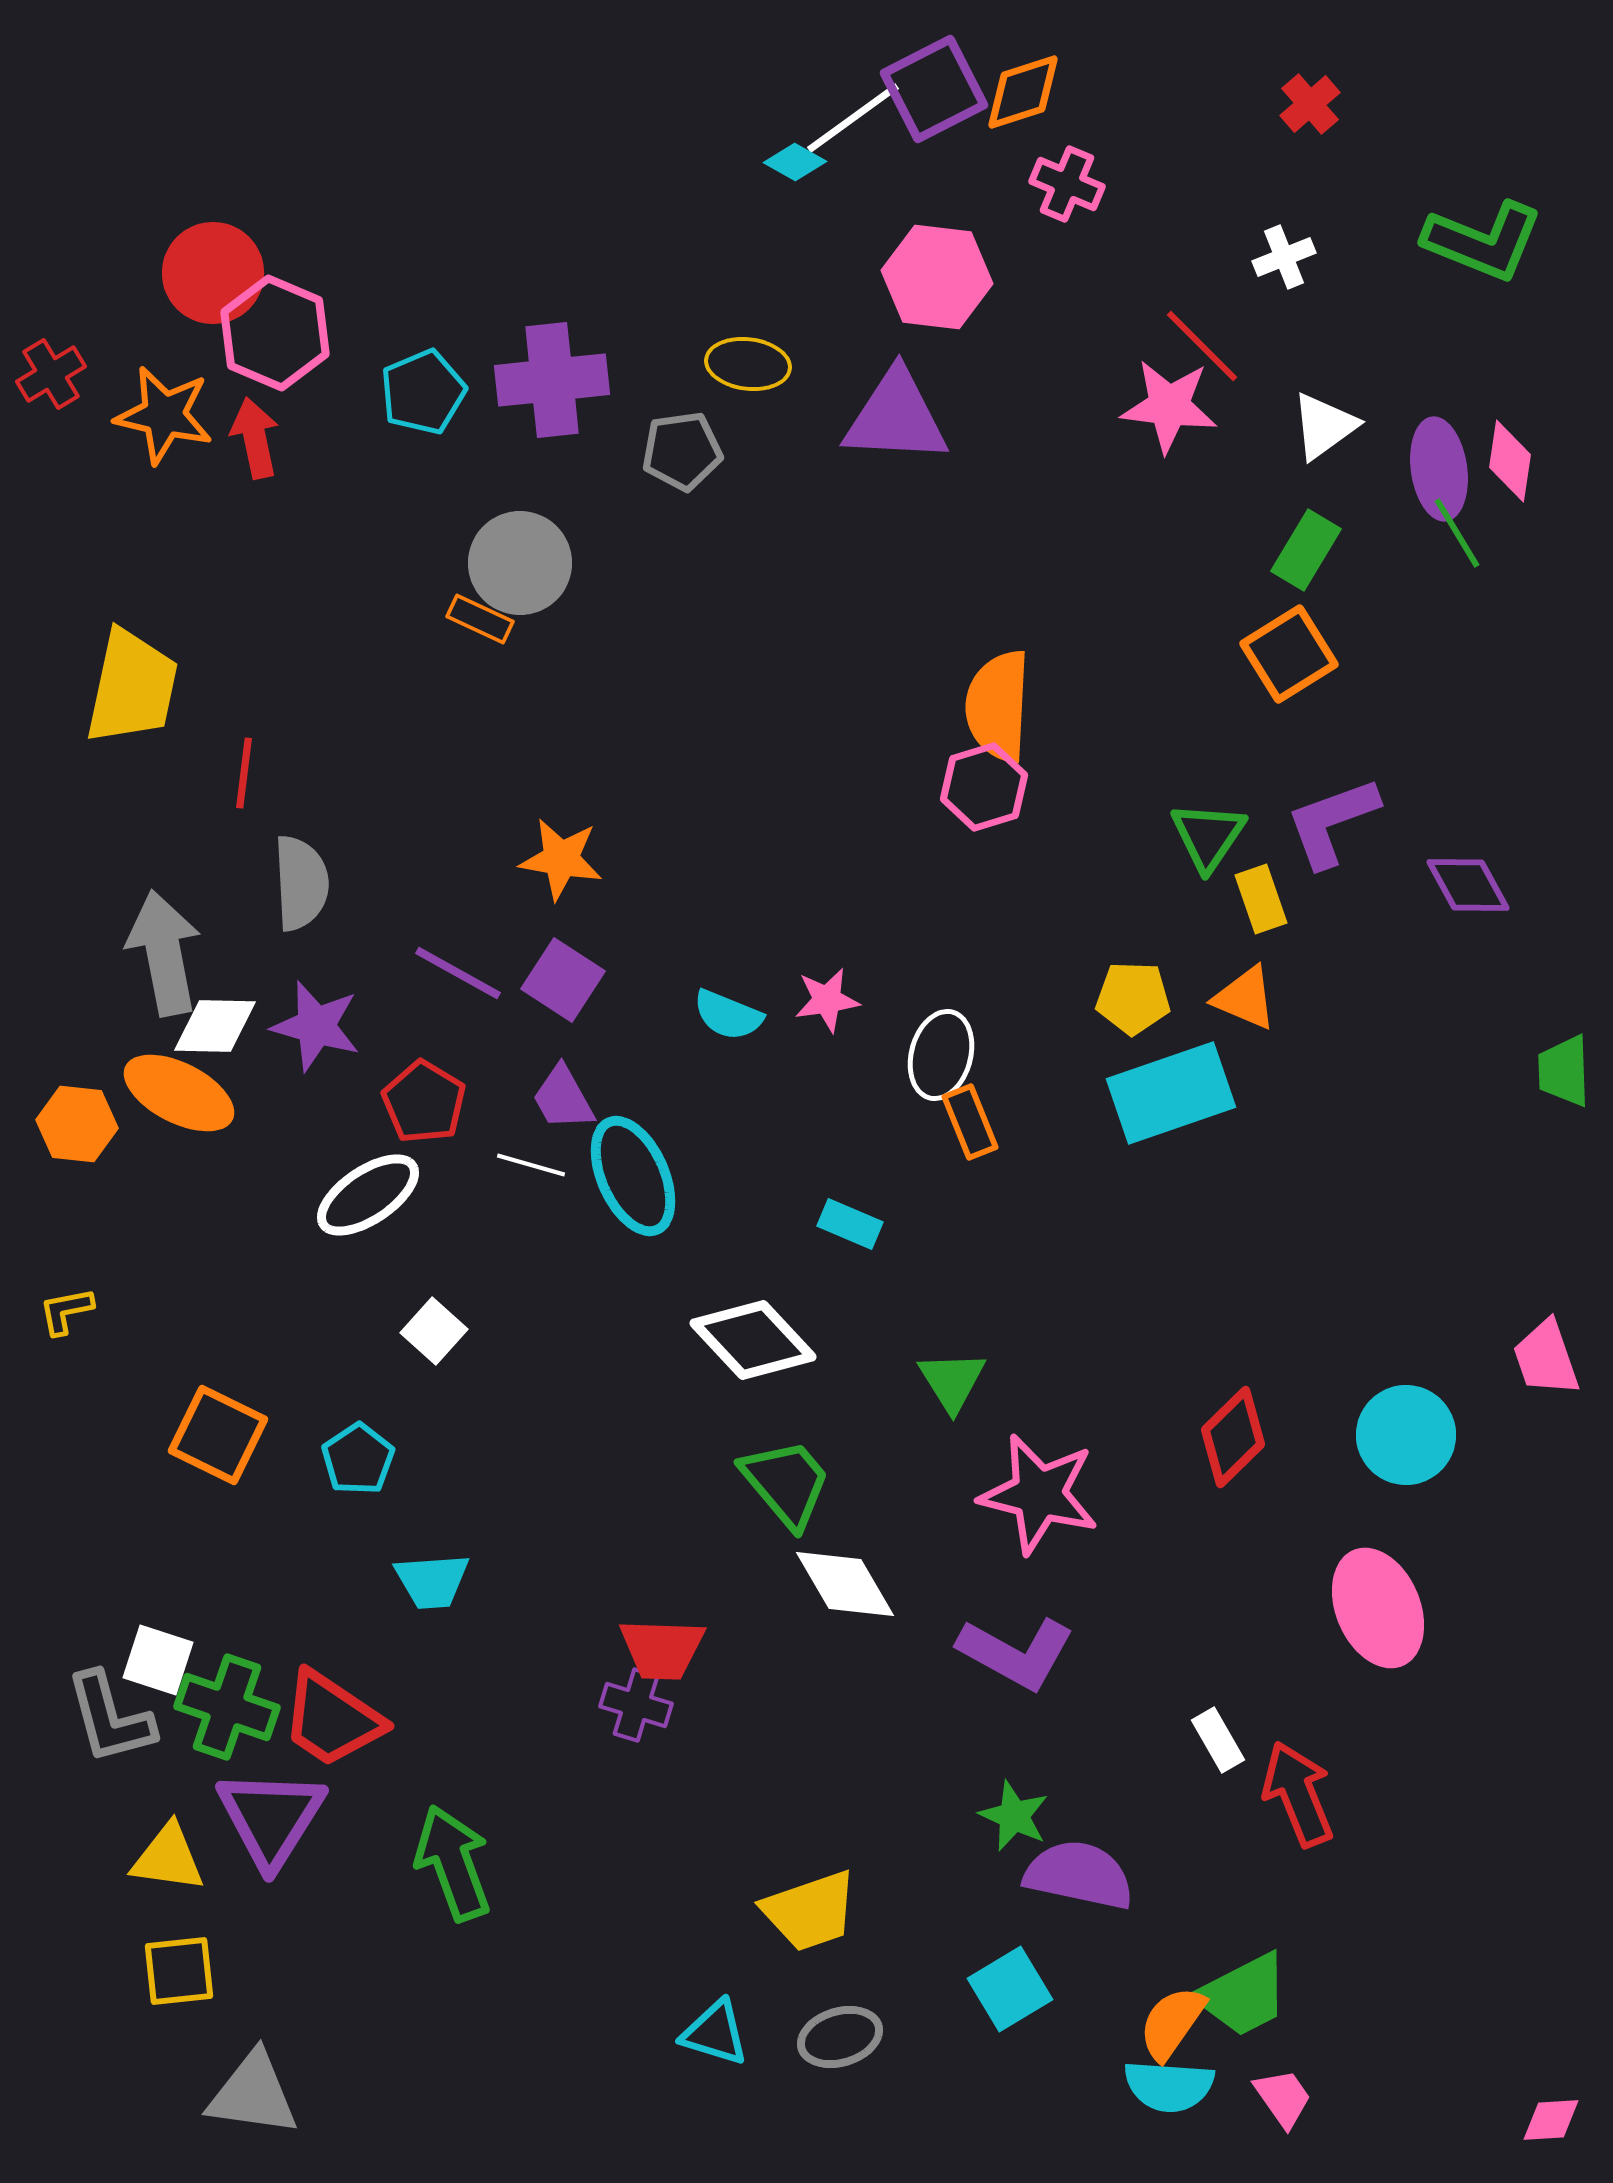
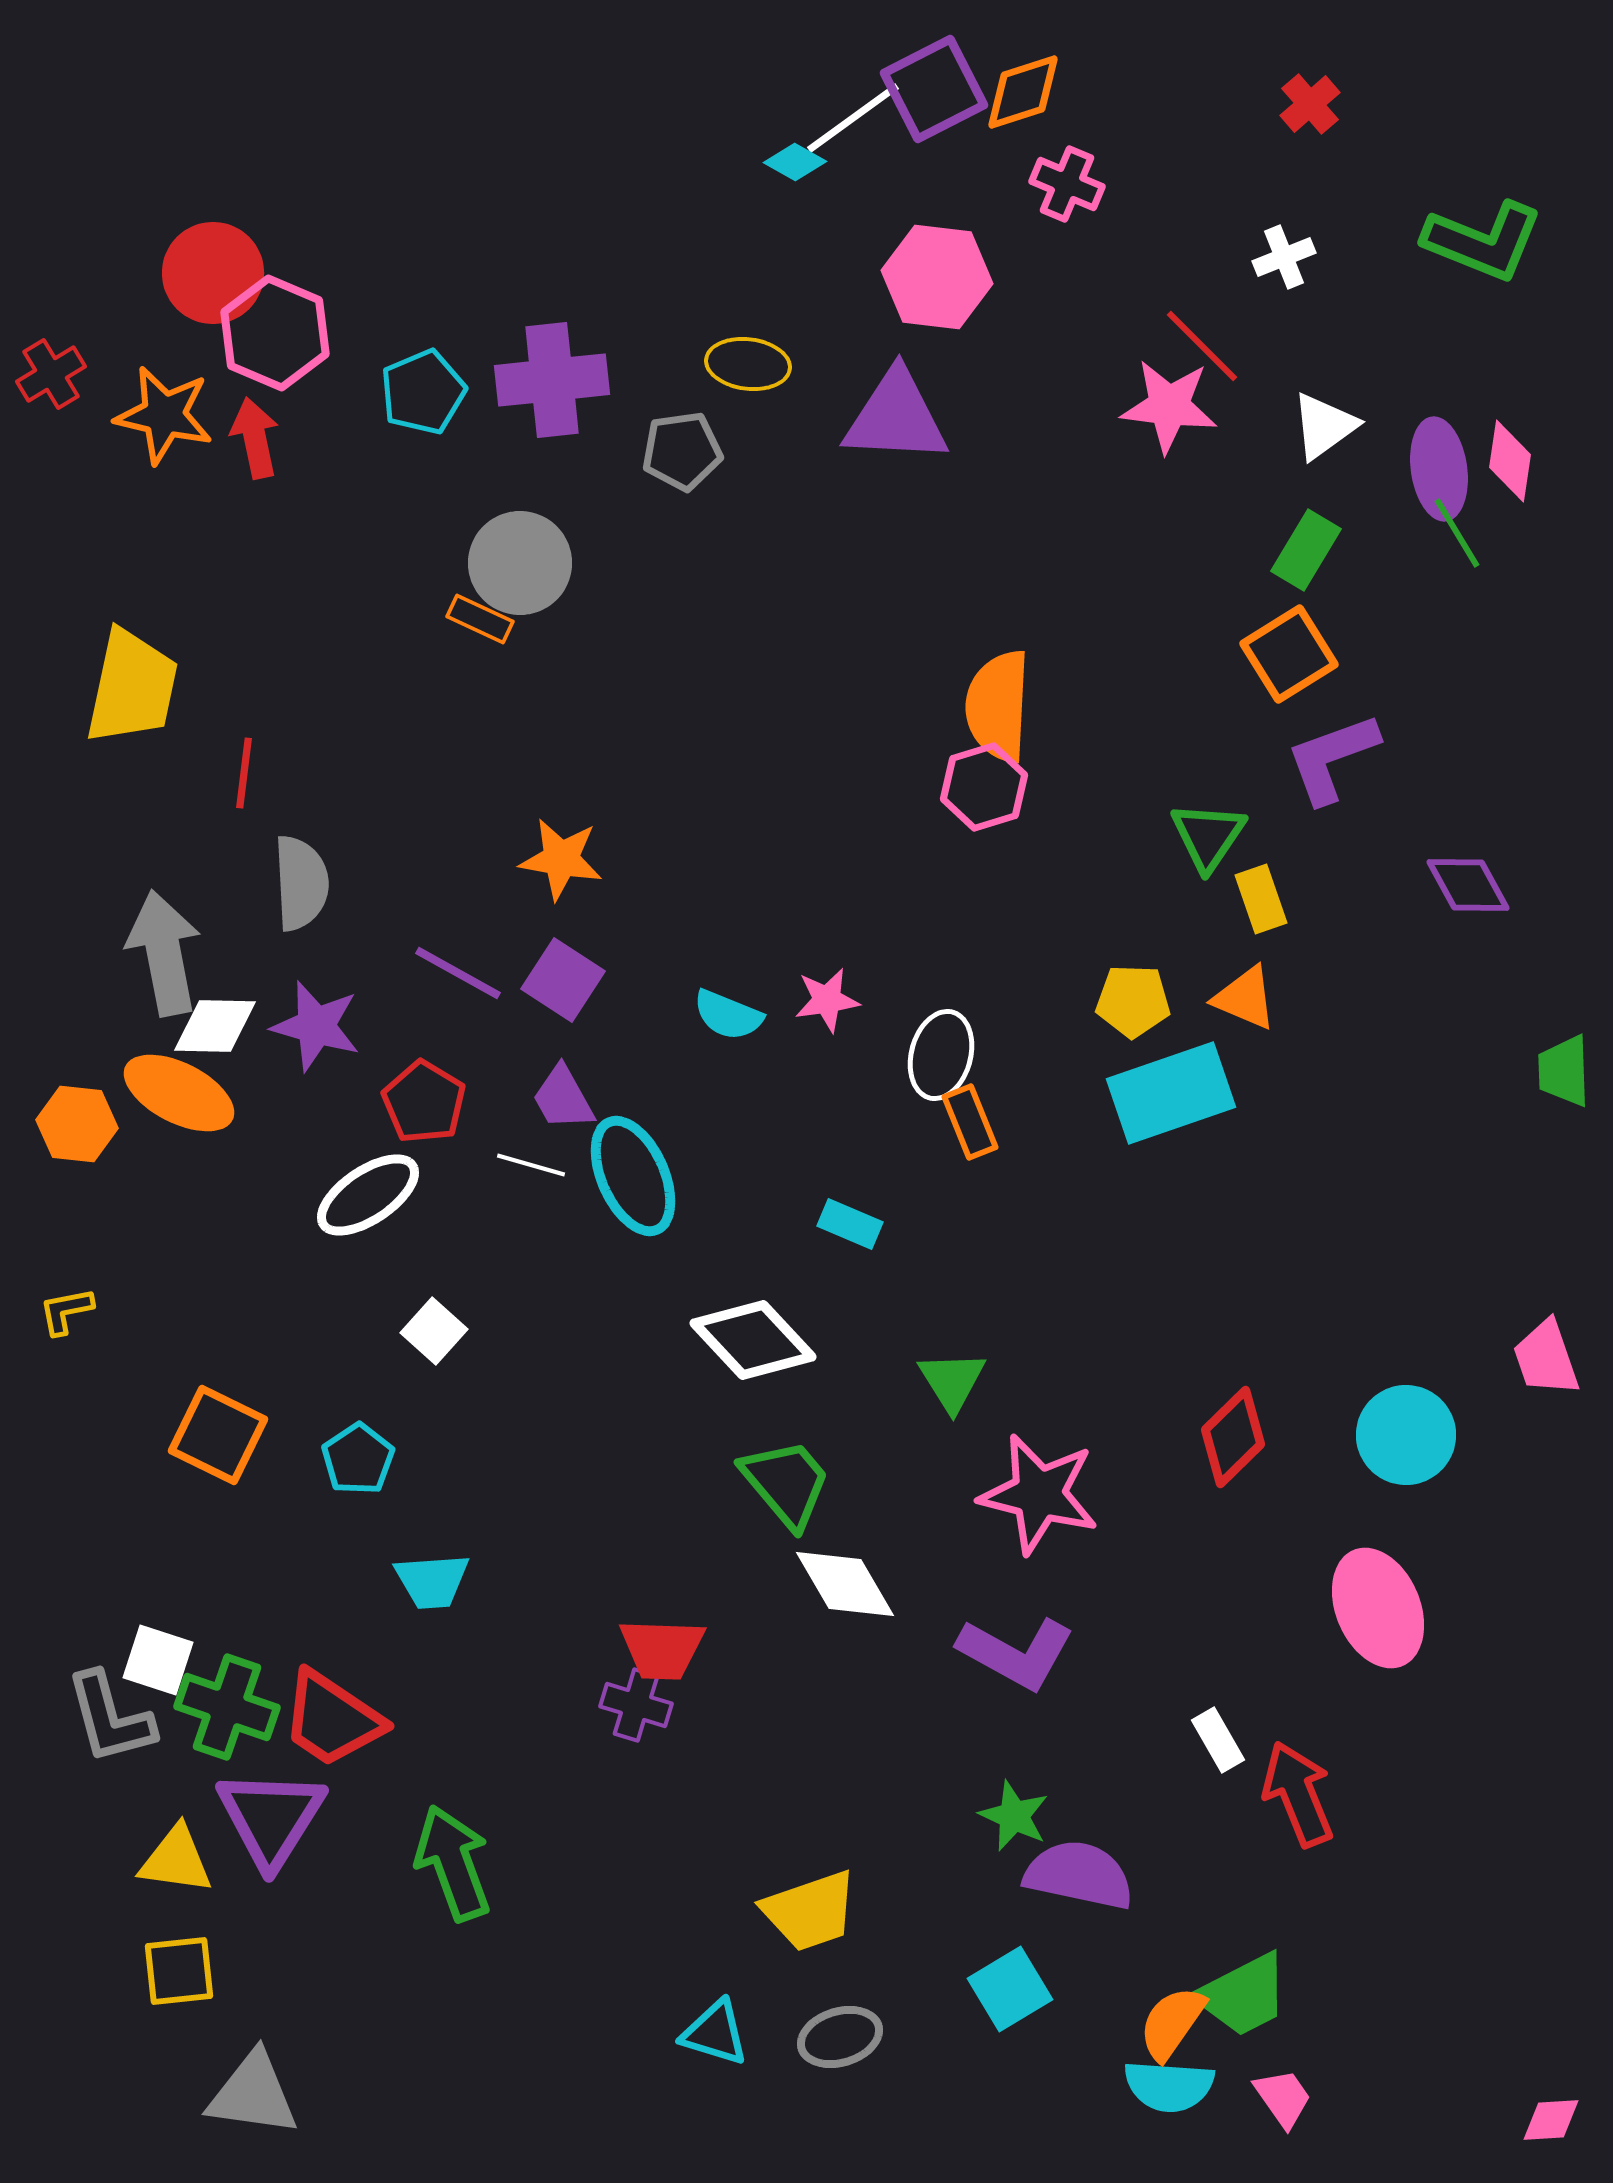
purple L-shape at (1332, 822): moved 64 px up
yellow pentagon at (1133, 998): moved 3 px down
yellow triangle at (168, 1858): moved 8 px right, 2 px down
